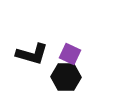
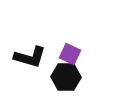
black L-shape: moved 2 px left, 3 px down
